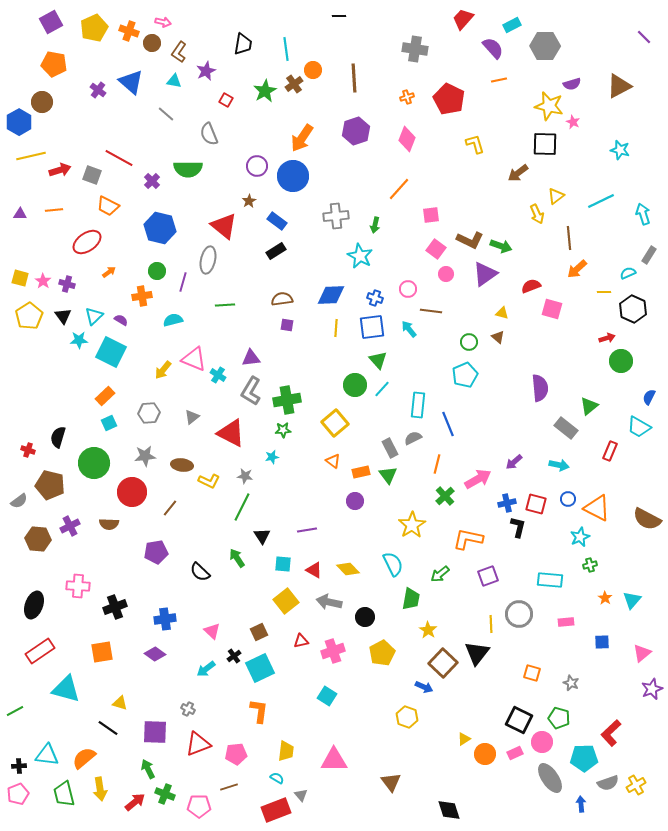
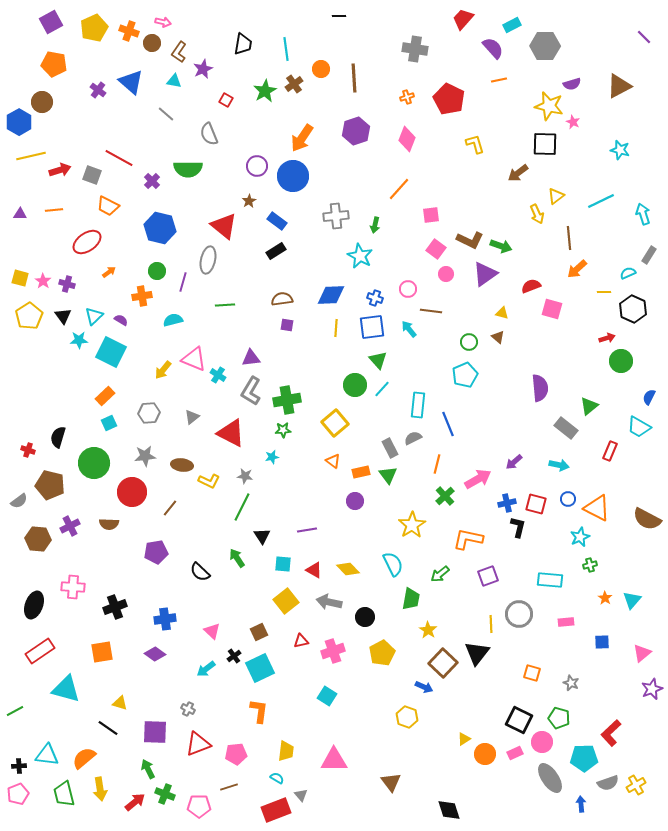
orange circle at (313, 70): moved 8 px right, 1 px up
purple star at (206, 71): moved 3 px left, 2 px up
pink cross at (78, 586): moved 5 px left, 1 px down
